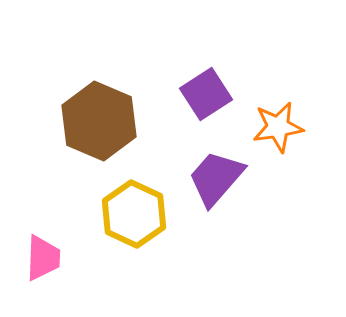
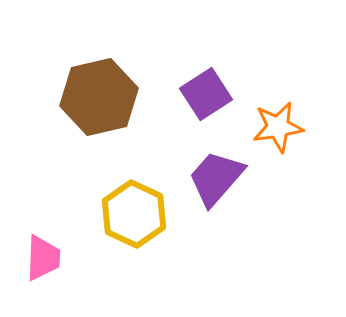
brown hexagon: moved 24 px up; rotated 24 degrees clockwise
